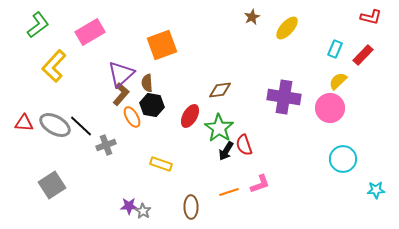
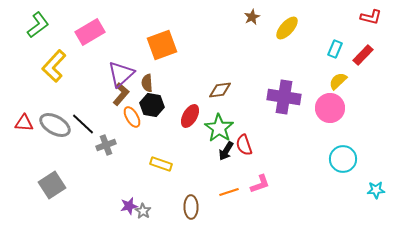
black line: moved 2 px right, 2 px up
purple star: rotated 12 degrees counterclockwise
